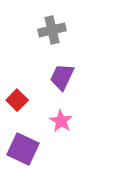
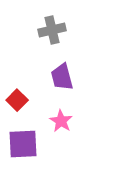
purple trapezoid: rotated 40 degrees counterclockwise
purple square: moved 5 px up; rotated 28 degrees counterclockwise
